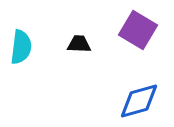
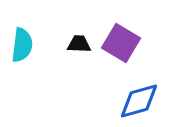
purple square: moved 17 px left, 13 px down
cyan semicircle: moved 1 px right, 2 px up
